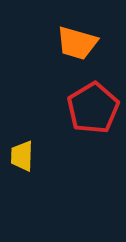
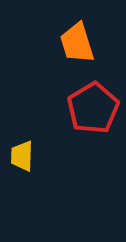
orange trapezoid: rotated 57 degrees clockwise
